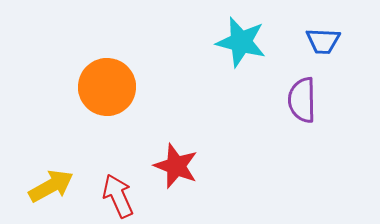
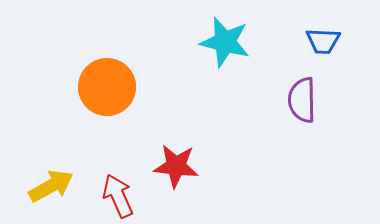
cyan star: moved 16 px left
red star: rotated 15 degrees counterclockwise
